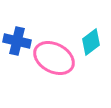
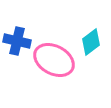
pink ellipse: moved 2 px down
